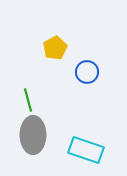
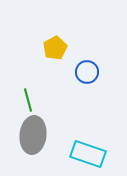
gray ellipse: rotated 6 degrees clockwise
cyan rectangle: moved 2 px right, 4 px down
